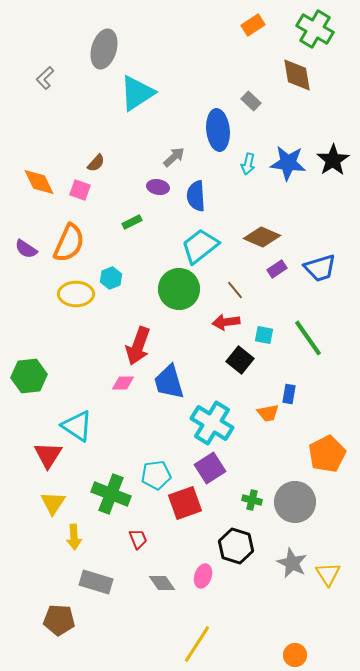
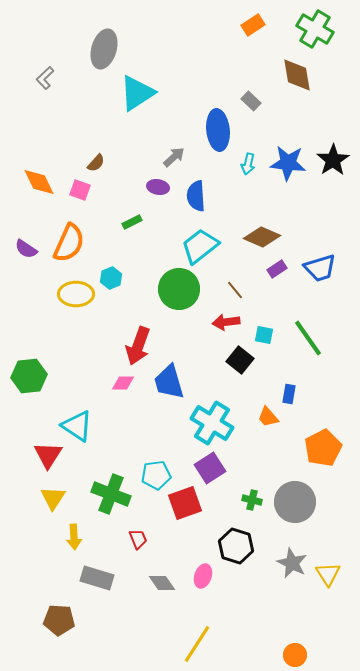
orange trapezoid at (268, 413): moved 4 px down; rotated 60 degrees clockwise
orange pentagon at (327, 454): moved 4 px left, 6 px up
yellow triangle at (53, 503): moved 5 px up
gray rectangle at (96, 582): moved 1 px right, 4 px up
